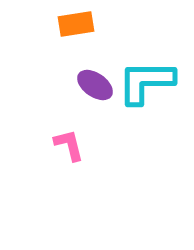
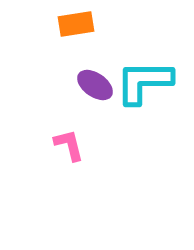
cyan L-shape: moved 2 px left
